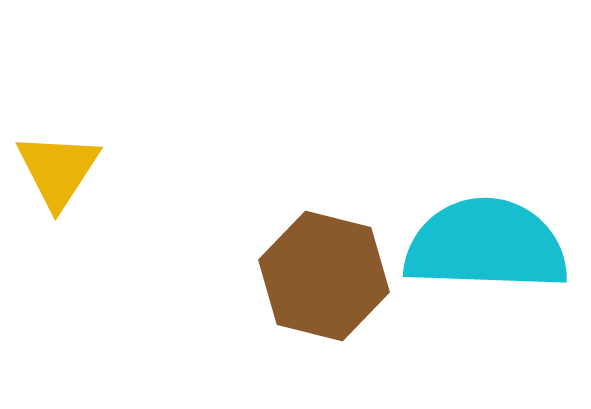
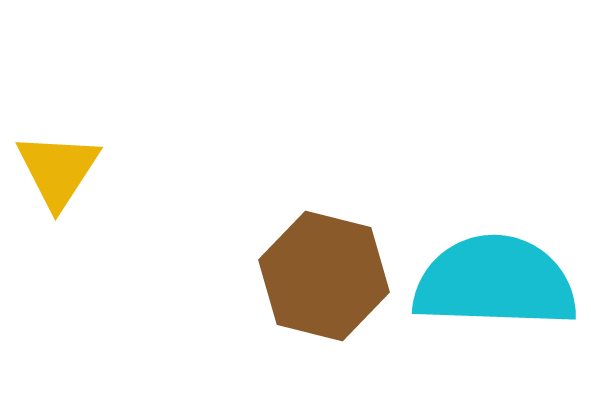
cyan semicircle: moved 9 px right, 37 px down
